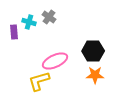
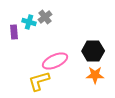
gray cross: moved 4 px left; rotated 16 degrees clockwise
